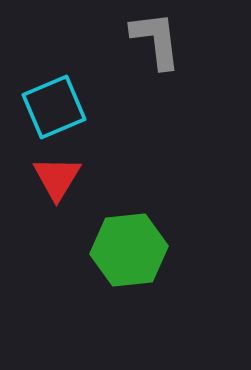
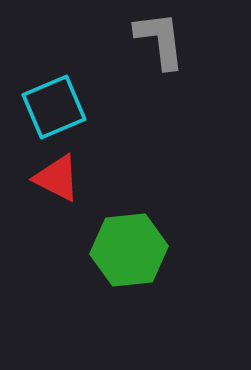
gray L-shape: moved 4 px right
red triangle: rotated 34 degrees counterclockwise
